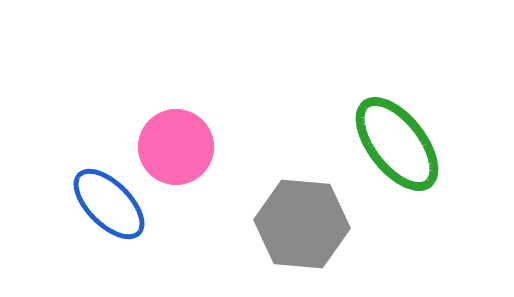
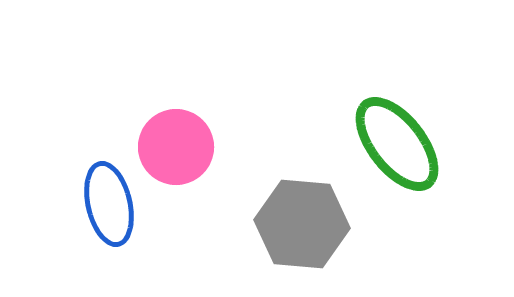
blue ellipse: rotated 32 degrees clockwise
